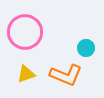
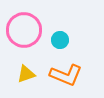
pink circle: moved 1 px left, 2 px up
cyan circle: moved 26 px left, 8 px up
